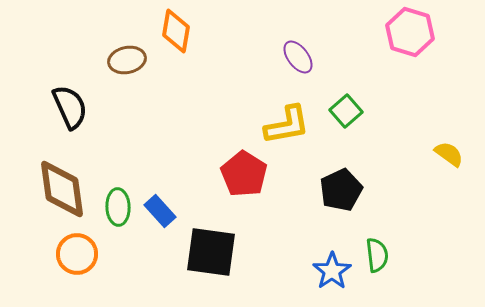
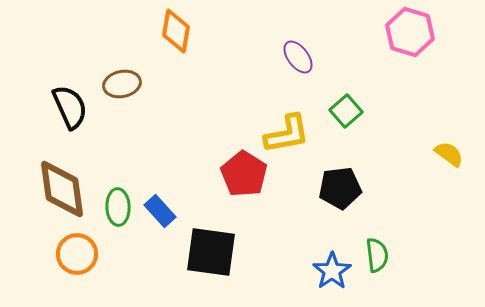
brown ellipse: moved 5 px left, 24 px down
yellow L-shape: moved 9 px down
black pentagon: moved 1 px left, 2 px up; rotated 18 degrees clockwise
